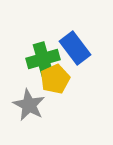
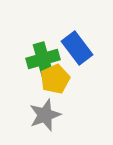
blue rectangle: moved 2 px right
gray star: moved 16 px right, 10 px down; rotated 24 degrees clockwise
